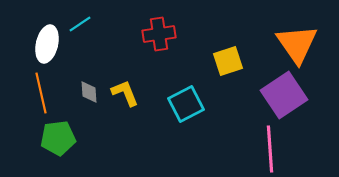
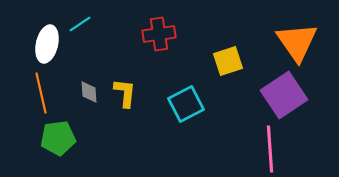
orange triangle: moved 2 px up
yellow L-shape: rotated 28 degrees clockwise
